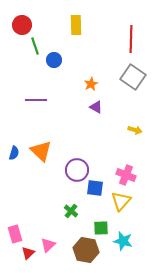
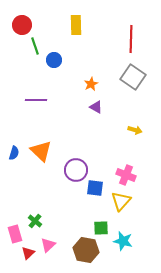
purple circle: moved 1 px left
green cross: moved 36 px left, 10 px down
